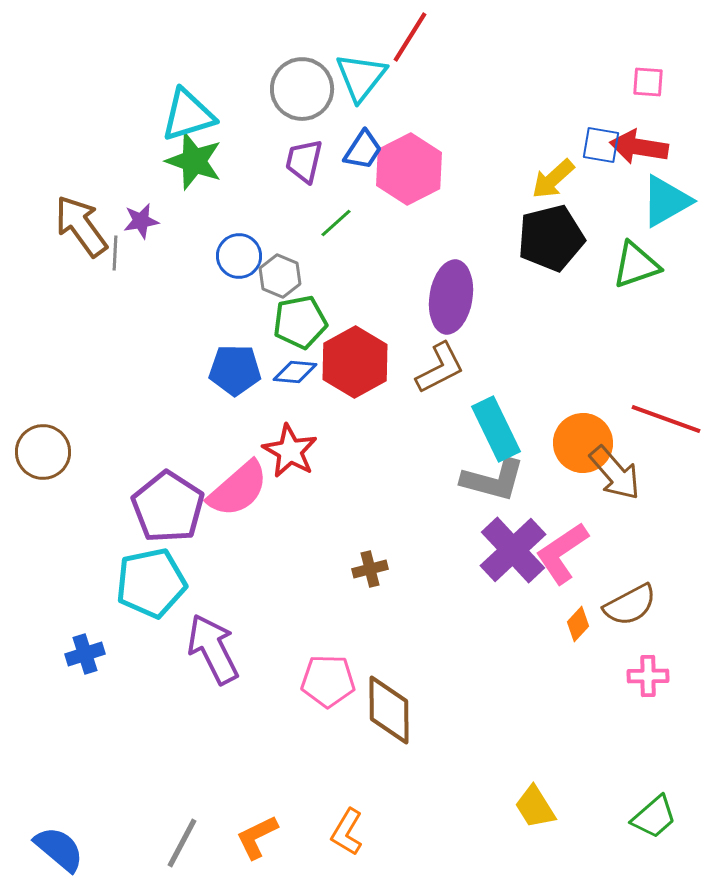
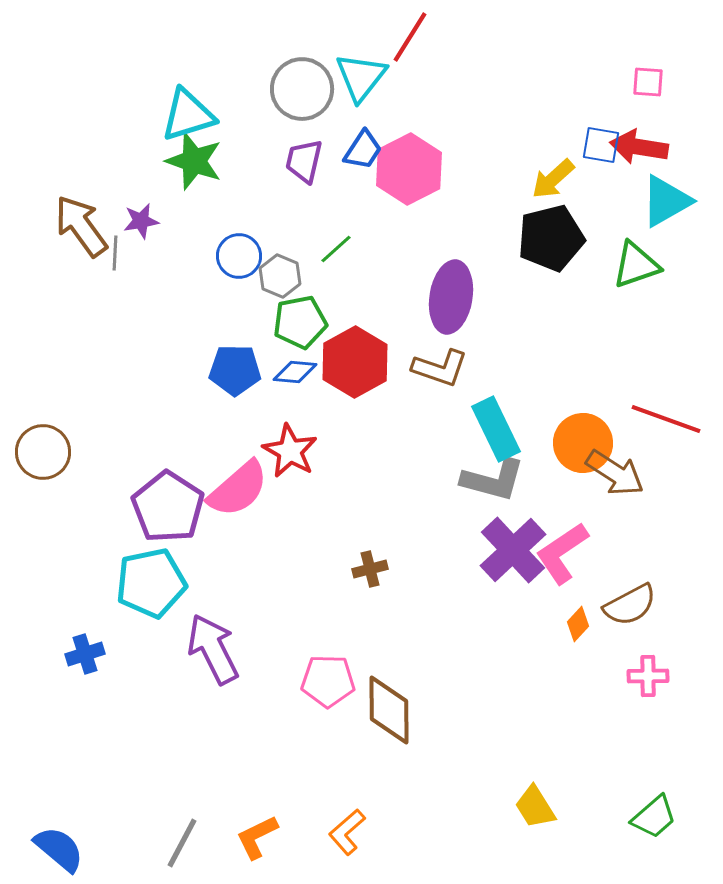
green line at (336, 223): moved 26 px down
brown L-shape at (440, 368): rotated 46 degrees clockwise
brown arrow at (615, 473): rotated 16 degrees counterclockwise
orange L-shape at (347, 832): rotated 18 degrees clockwise
